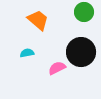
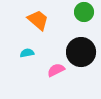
pink semicircle: moved 1 px left, 2 px down
